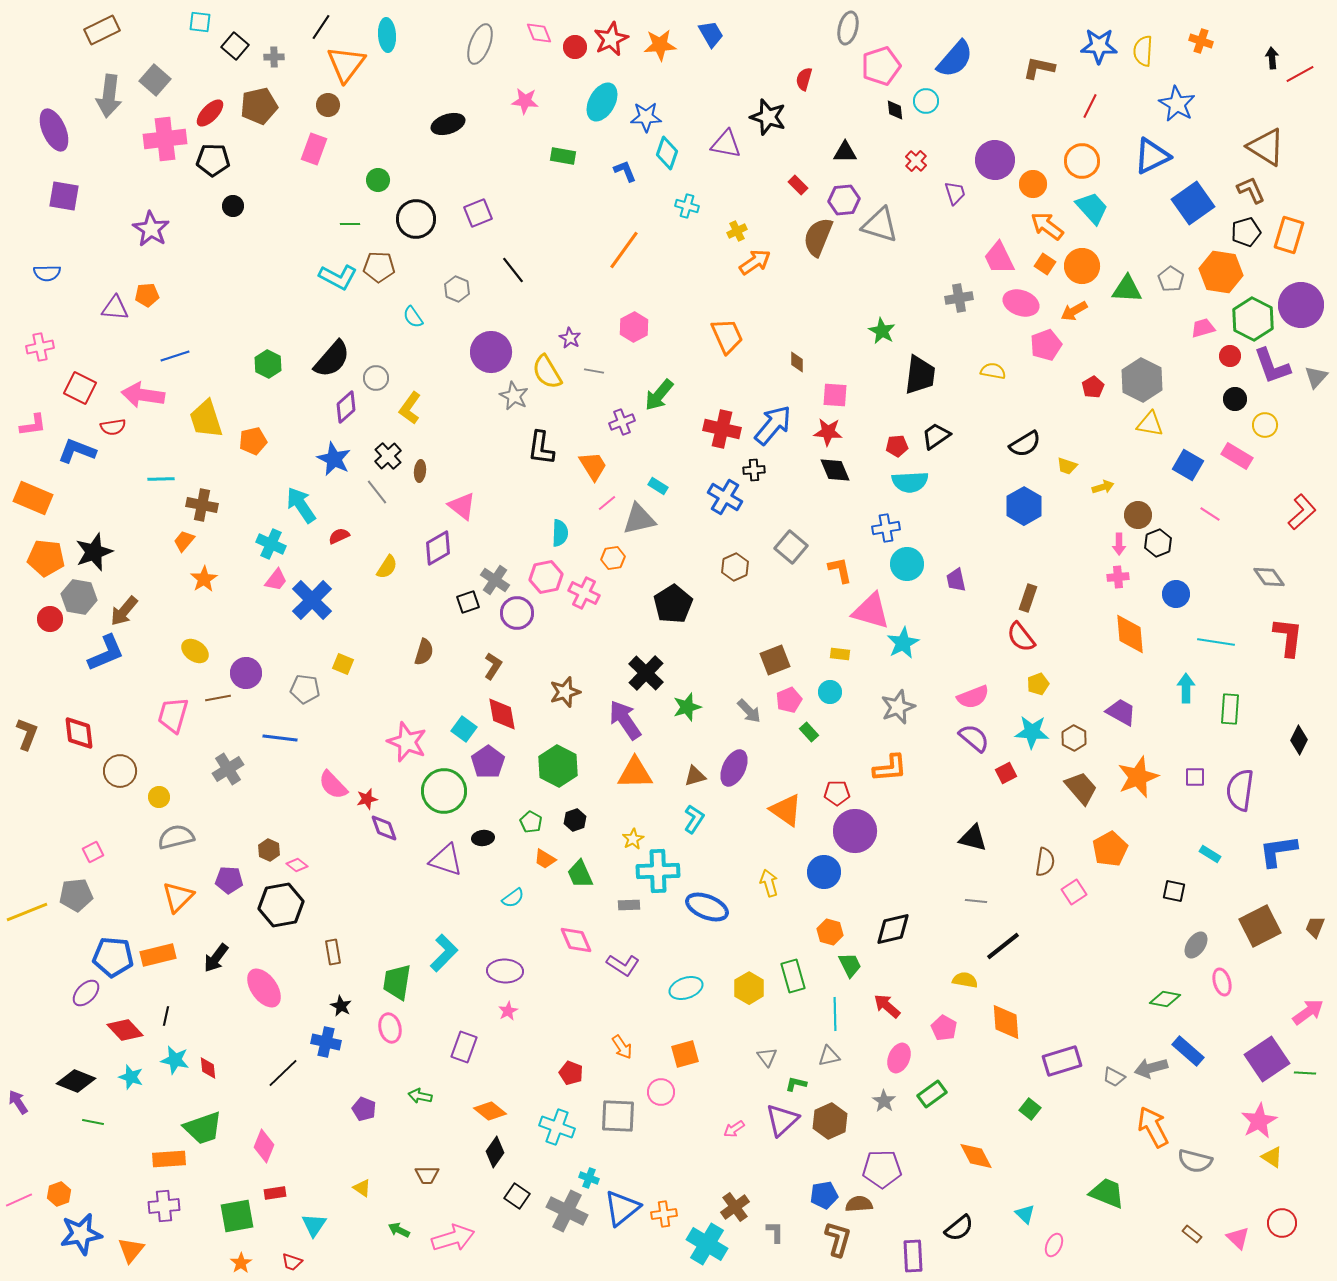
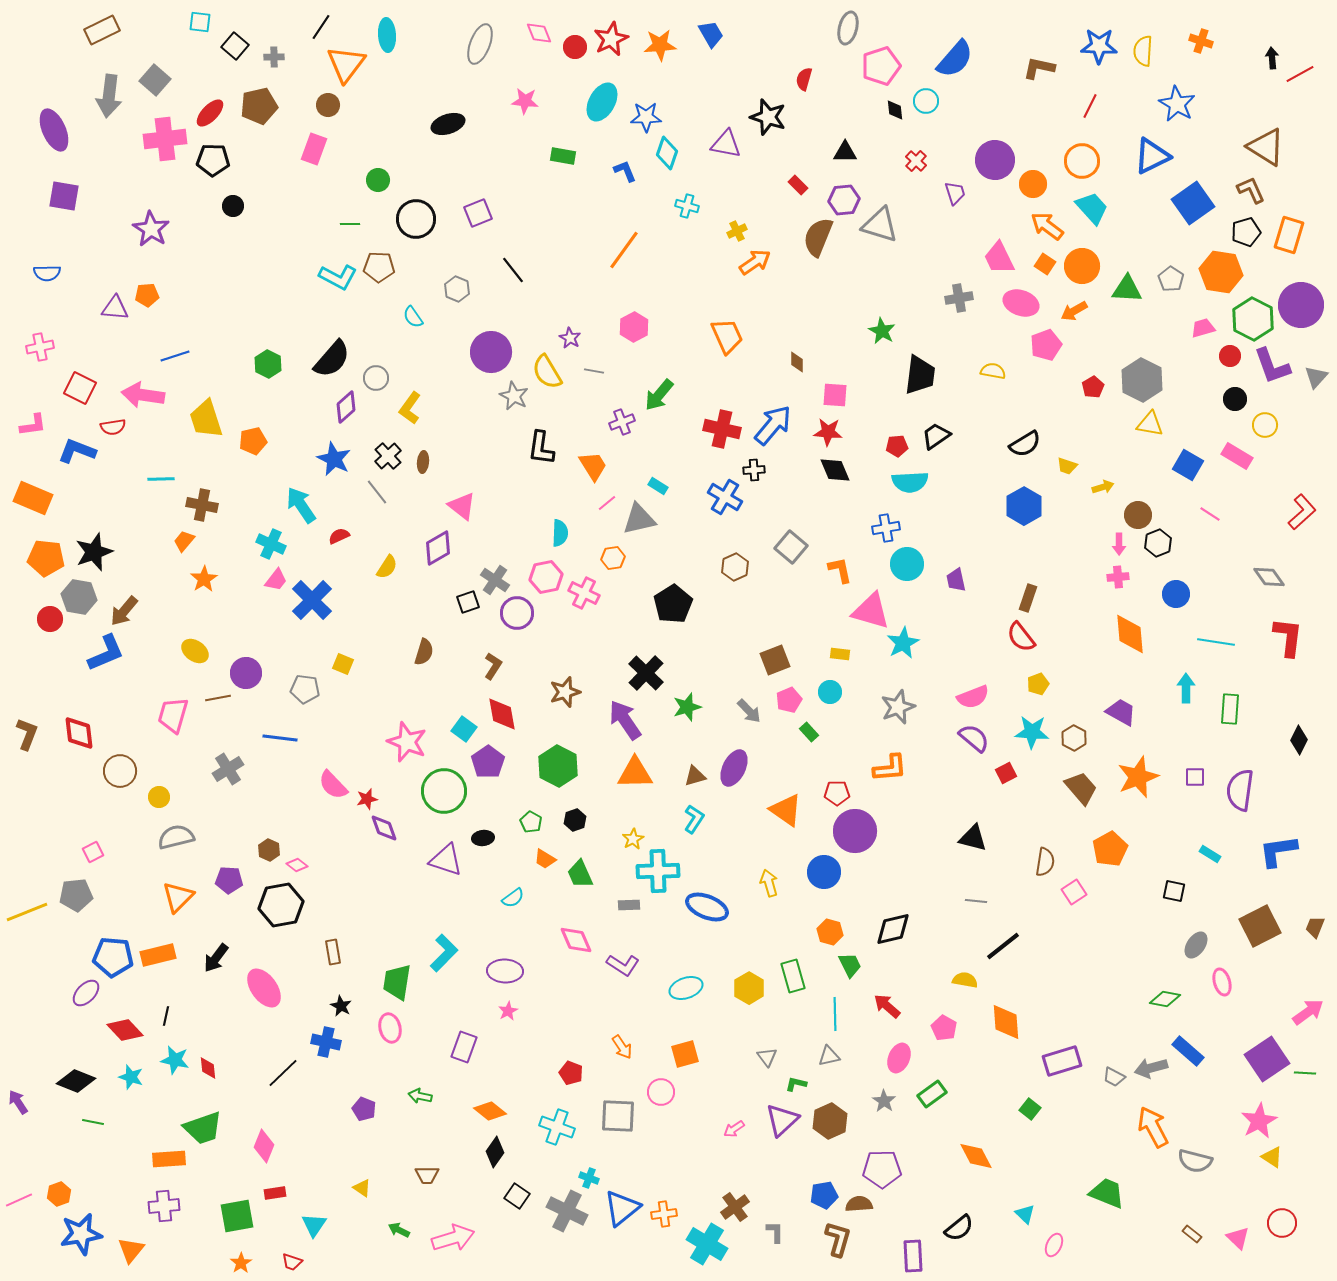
brown ellipse at (420, 471): moved 3 px right, 9 px up
